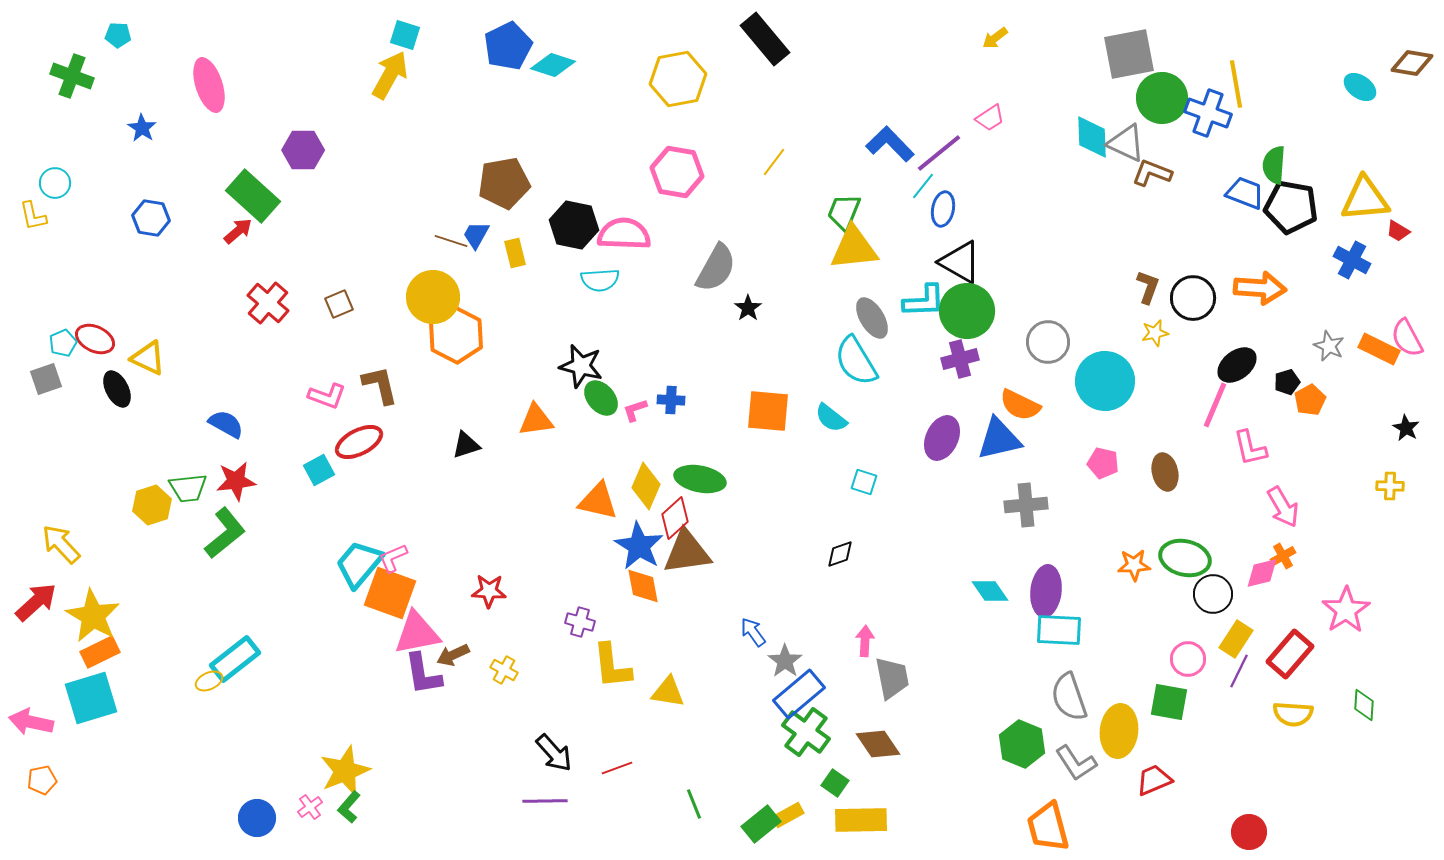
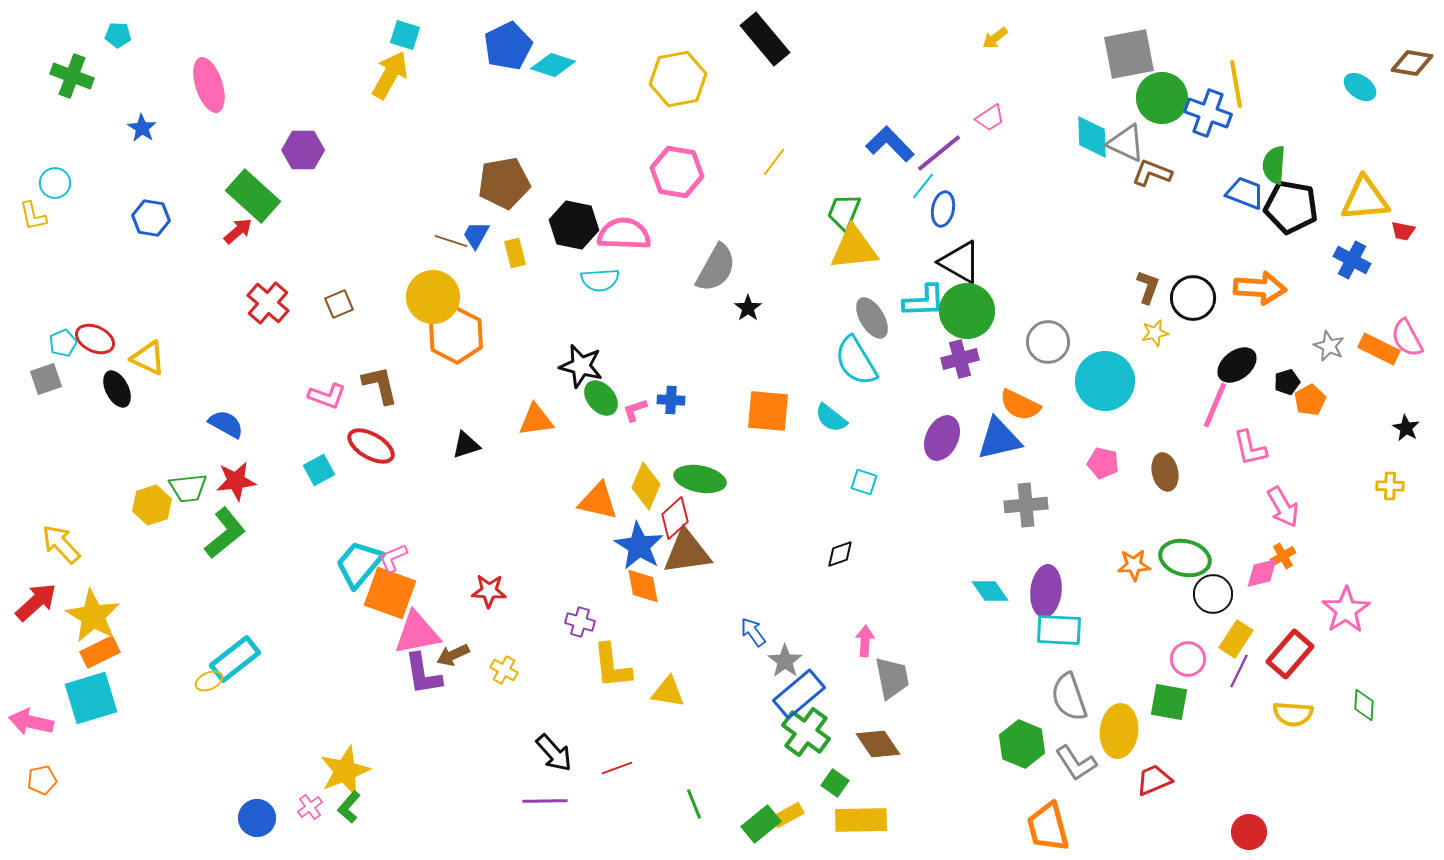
red trapezoid at (1398, 231): moved 5 px right; rotated 20 degrees counterclockwise
red ellipse at (359, 442): moved 12 px right, 4 px down; rotated 57 degrees clockwise
